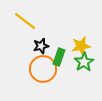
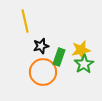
yellow line: rotated 40 degrees clockwise
yellow star: moved 4 px down
green star: moved 2 px down
orange circle: moved 3 px down
